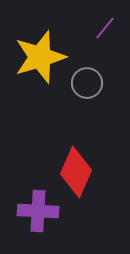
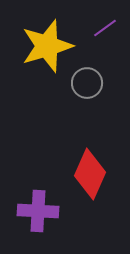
purple line: rotated 15 degrees clockwise
yellow star: moved 7 px right, 11 px up
red diamond: moved 14 px right, 2 px down
